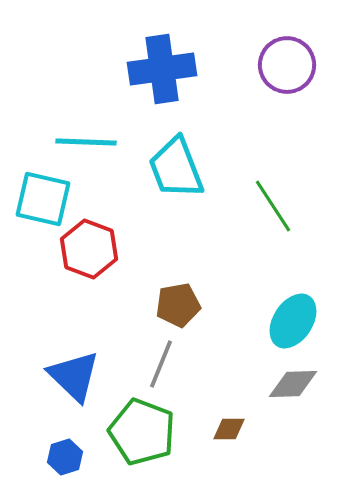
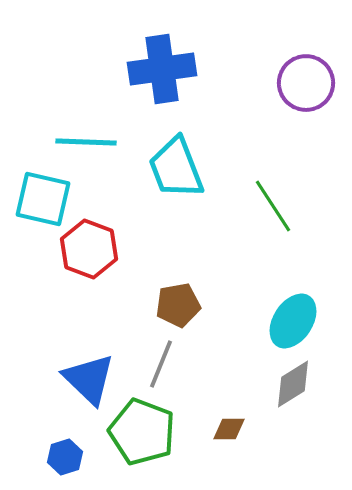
purple circle: moved 19 px right, 18 px down
blue triangle: moved 15 px right, 3 px down
gray diamond: rotated 30 degrees counterclockwise
